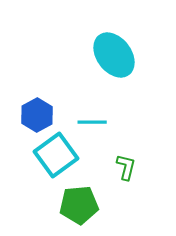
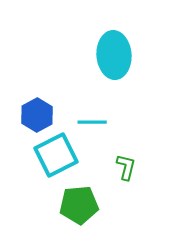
cyan ellipse: rotated 33 degrees clockwise
cyan square: rotated 9 degrees clockwise
